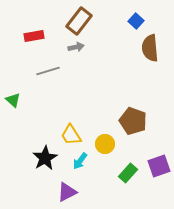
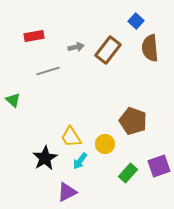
brown rectangle: moved 29 px right, 29 px down
yellow trapezoid: moved 2 px down
